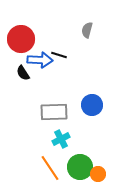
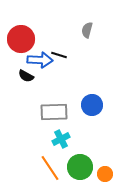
black semicircle: moved 3 px right, 3 px down; rotated 28 degrees counterclockwise
orange circle: moved 7 px right
